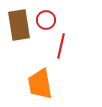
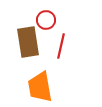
brown rectangle: moved 9 px right, 17 px down
orange trapezoid: moved 3 px down
